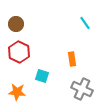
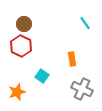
brown circle: moved 8 px right
red hexagon: moved 2 px right, 6 px up
cyan square: rotated 16 degrees clockwise
orange star: rotated 24 degrees counterclockwise
